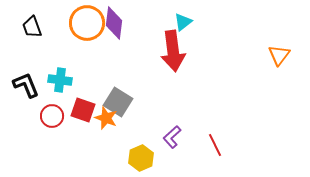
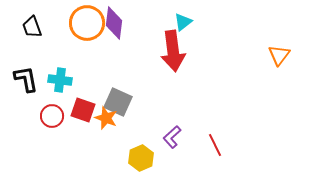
black L-shape: moved 6 px up; rotated 12 degrees clockwise
gray square: rotated 8 degrees counterclockwise
